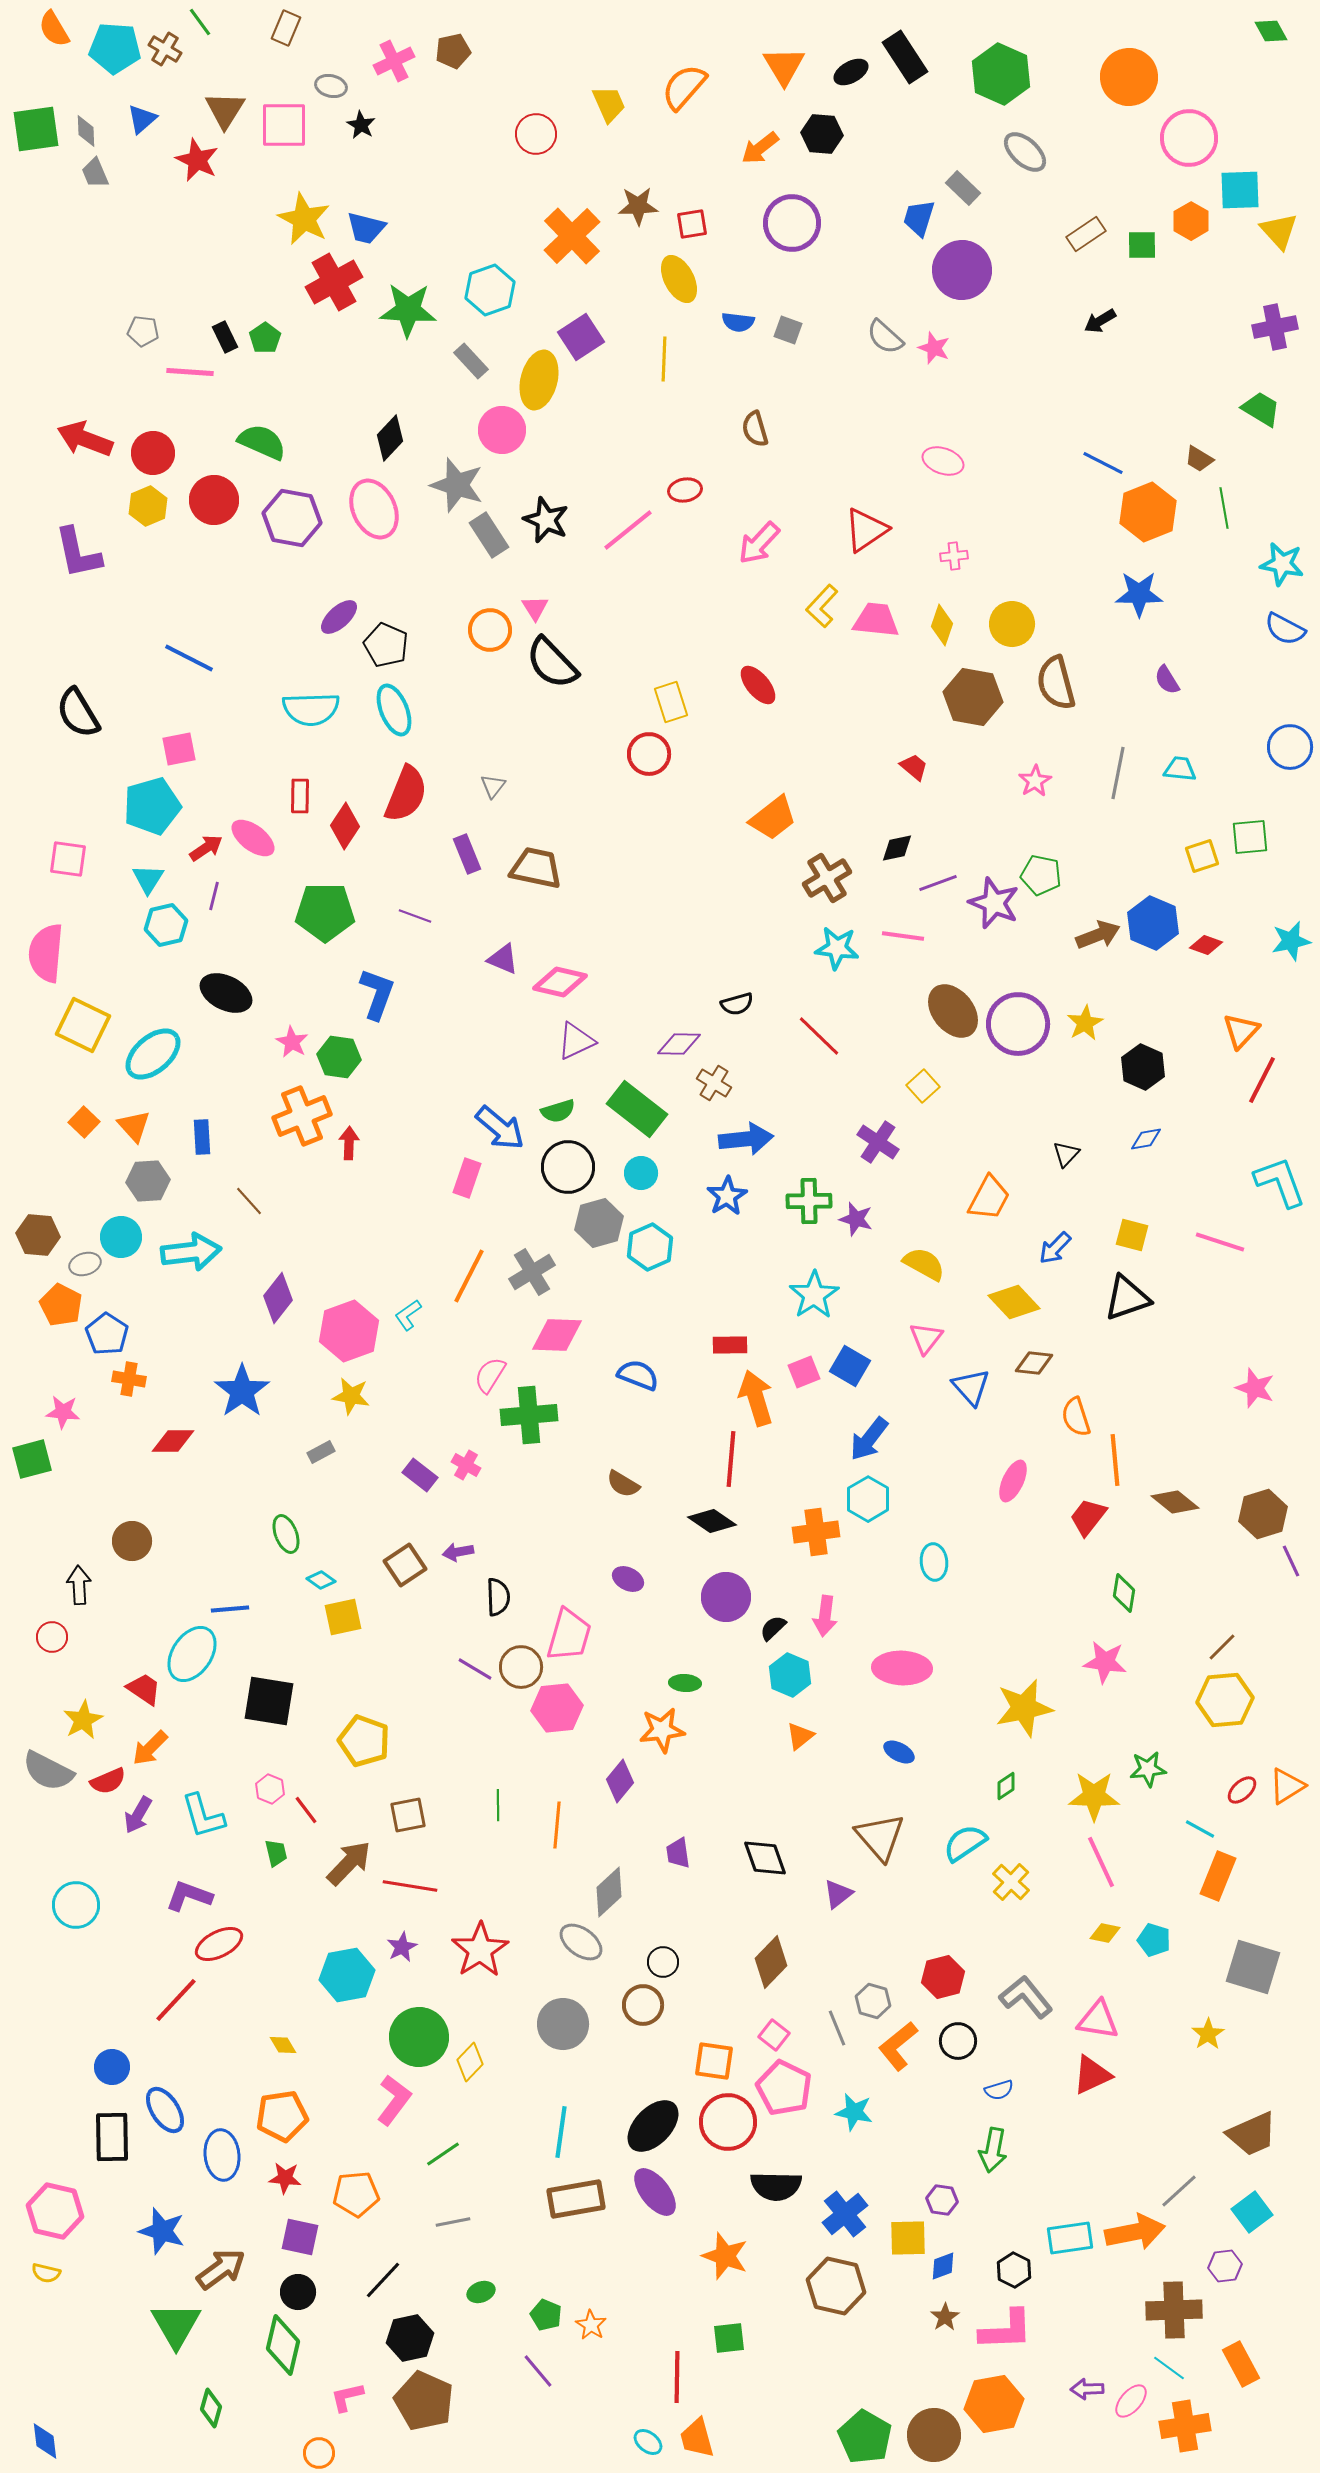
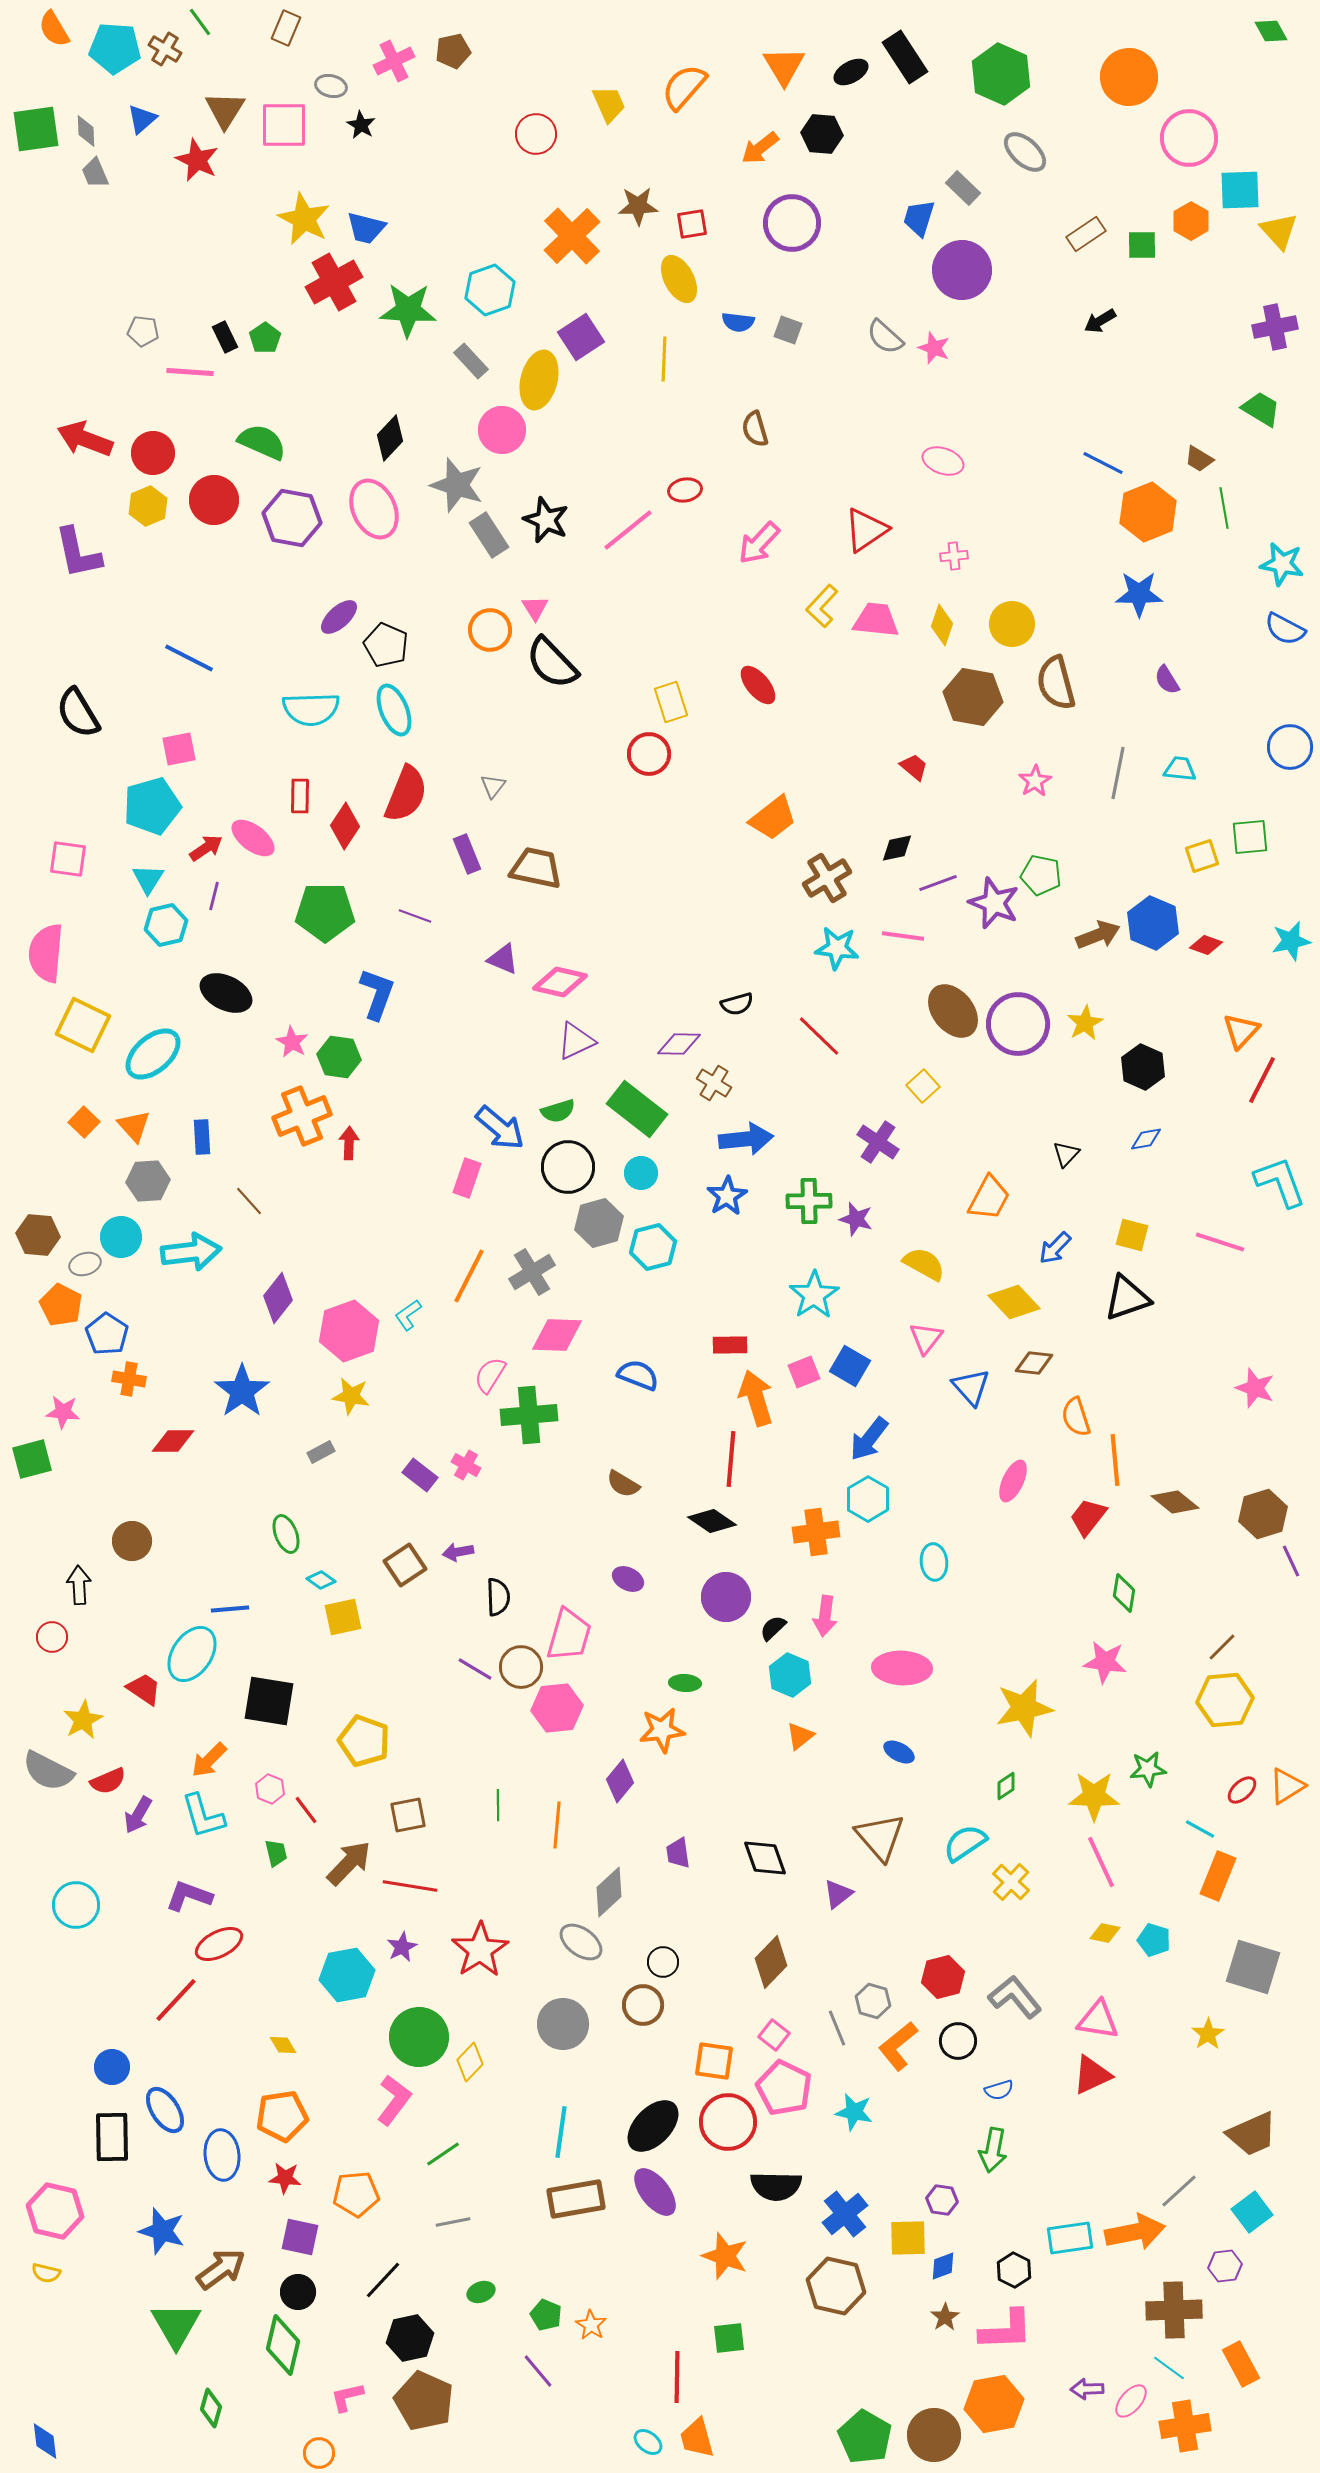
cyan hexagon at (650, 1247): moved 3 px right; rotated 9 degrees clockwise
orange arrow at (150, 1748): moved 59 px right, 12 px down
gray L-shape at (1026, 1997): moved 11 px left
